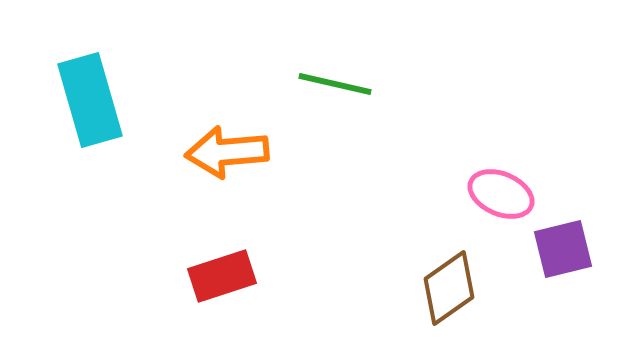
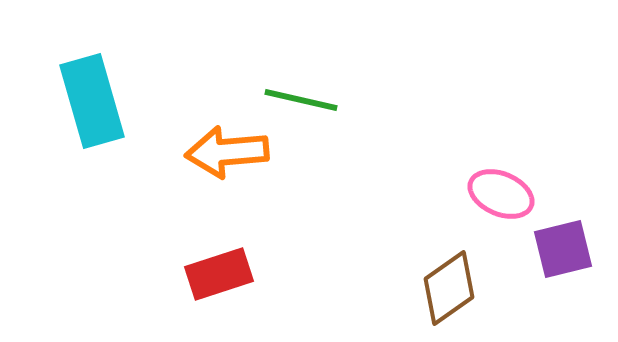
green line: moved 34 px left, 16 px down
cyan rectangle: moved 2 px right, 1 px down
red rectangle: moved 3 px left, 2 px up
